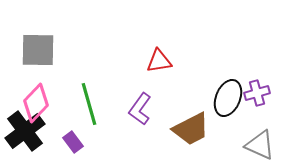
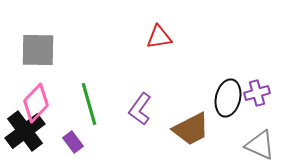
red triangle: moved 24 px up
black ellipse: rotated 9 degrees counterclockwise
